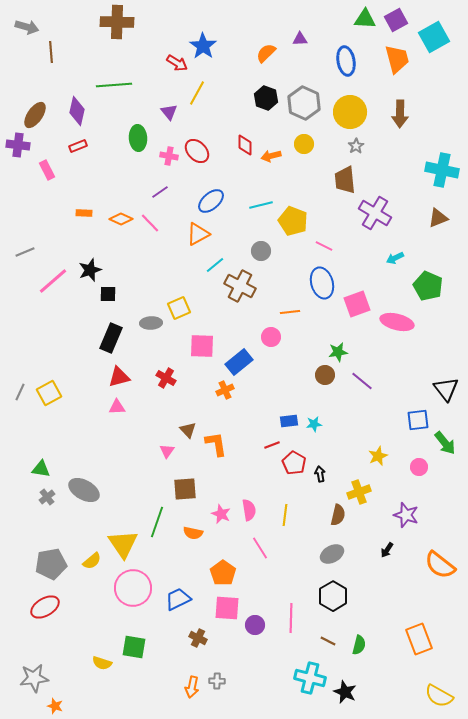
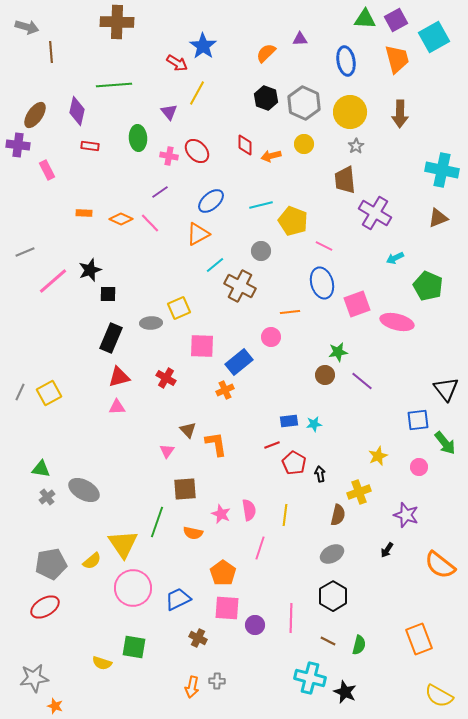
red rectangle at (78, 146): moved 12 px right; rotated 30 degrees clockwise
pink line at (260, 548): rotated 50 degrees clockwise
